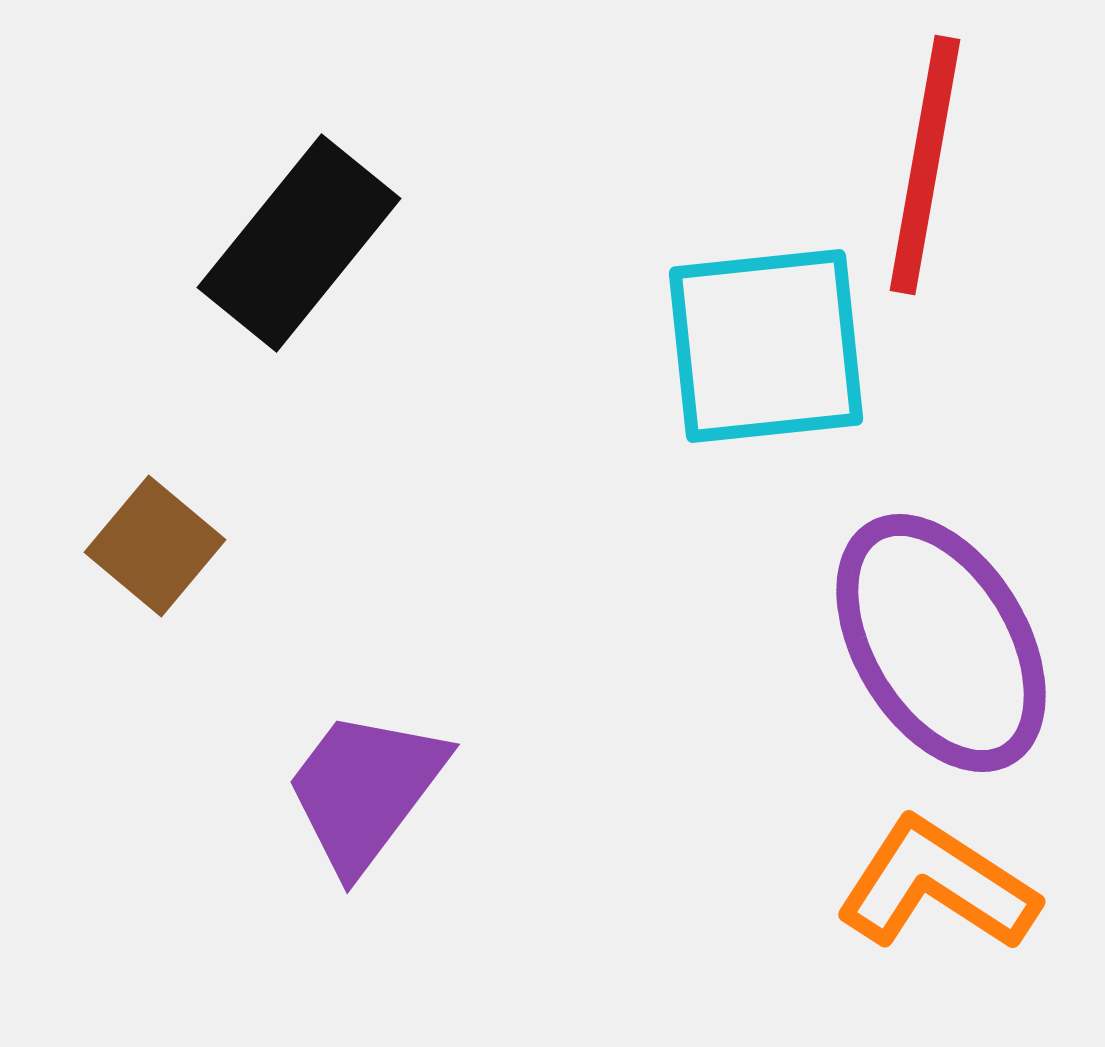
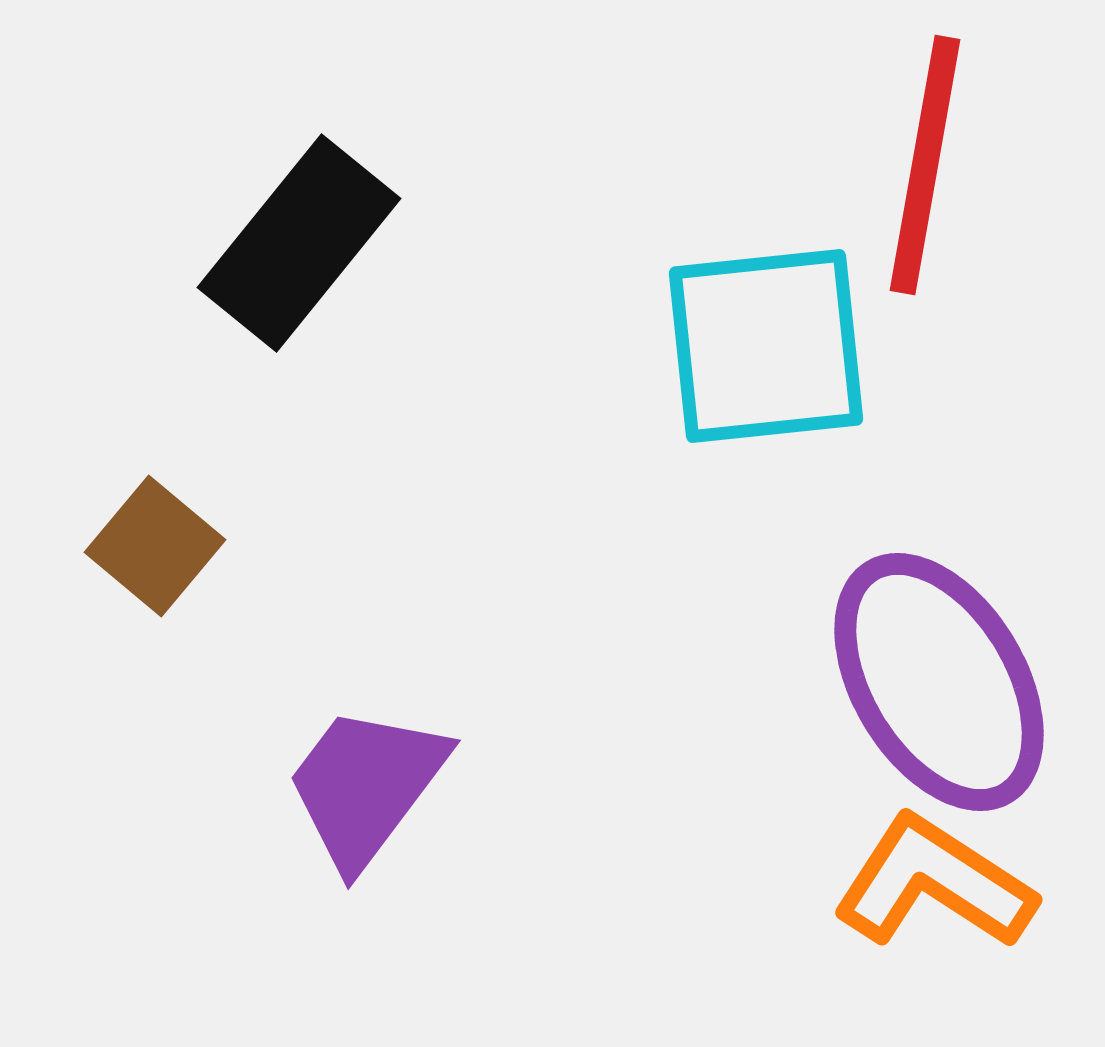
purple ellipse: moved 2 px left, 39 px down
purple trapezoid: moved 1 px right, 4 px up
orange L-shape: moved 3 px left, 2 px up
